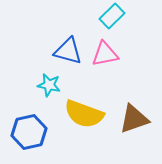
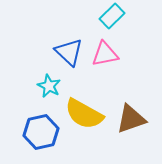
blue triangle: moved 1 px right, 1 px down; rotated 28 degrees clockwise
cyan star: moved 1 px down; rotated 15 degrees clockwise
yellow semicircle: rotated 9 degrees clockwise
brown triangle: moved 3 px left
blue hexagon: moved 12 px right
